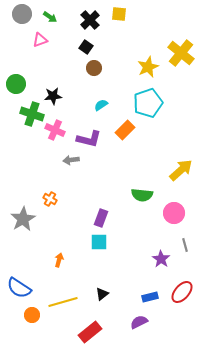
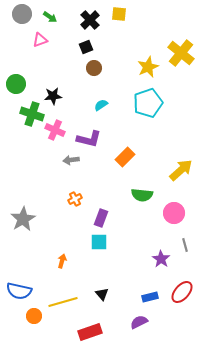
black square: rotated 32 degrees clockwise
orange rectangle: moved 27 px down
orange cross: moved 25 px right; rotated 32 degrees clockwise
orange arrow: moved 3 px right, 1 px down
blue semicircle: moved 3 px down; rotated 20 degrees counterclockwise
black triangle: rotated 32 degrees counterclockwise
orange circle: moved 2 px right, 1 px down
red rectangle: rotated 20 degrees clockwise
